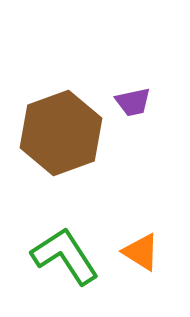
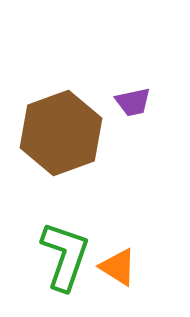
orange triangle: moved 23 px left, 15 px down
green L-shape: rotated 52 degrees clockwise
